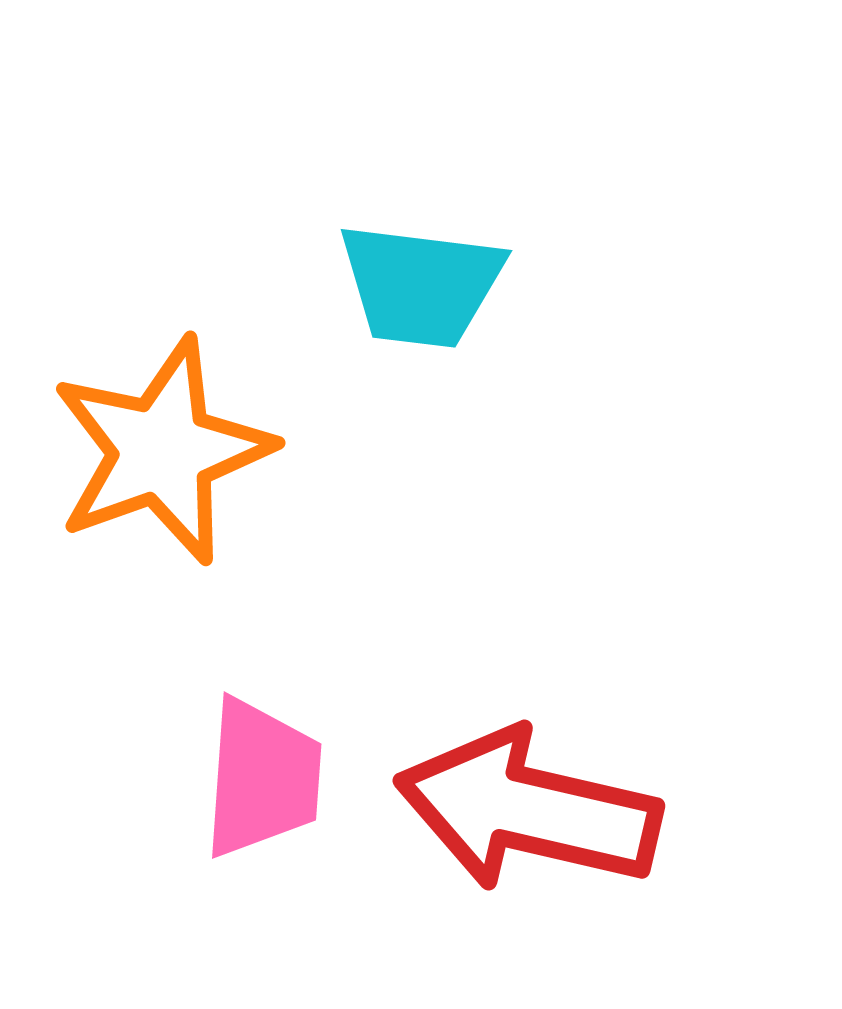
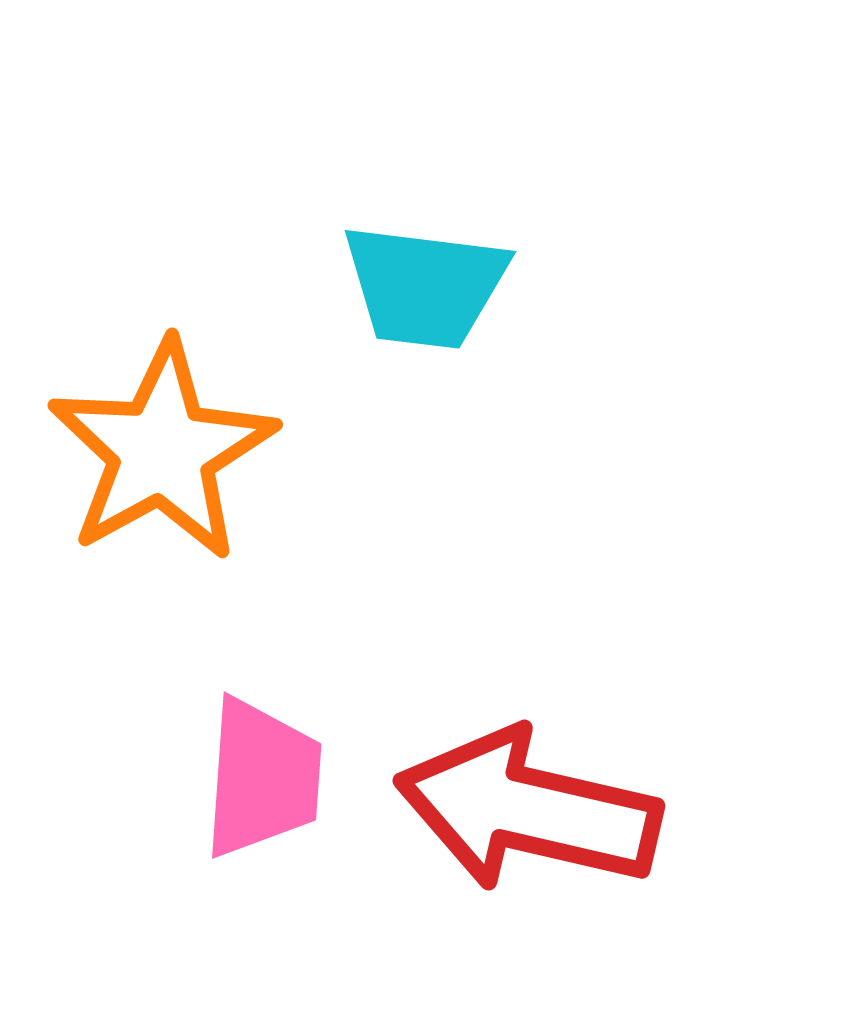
cyan trapezoid: moved 4 px right, 1 px down
orange star: rotated 9 degrees counterclockwise
